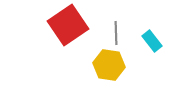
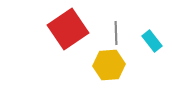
red square: moved 4 px down
yellow hexagon: rotated 12 degrees counterclockwise
